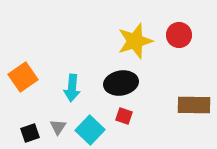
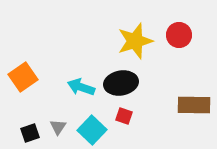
cyan arrow: moved 9 px right, 1 px up; rotated 104 degrees clockwise
cyan square: moved 2 px right
